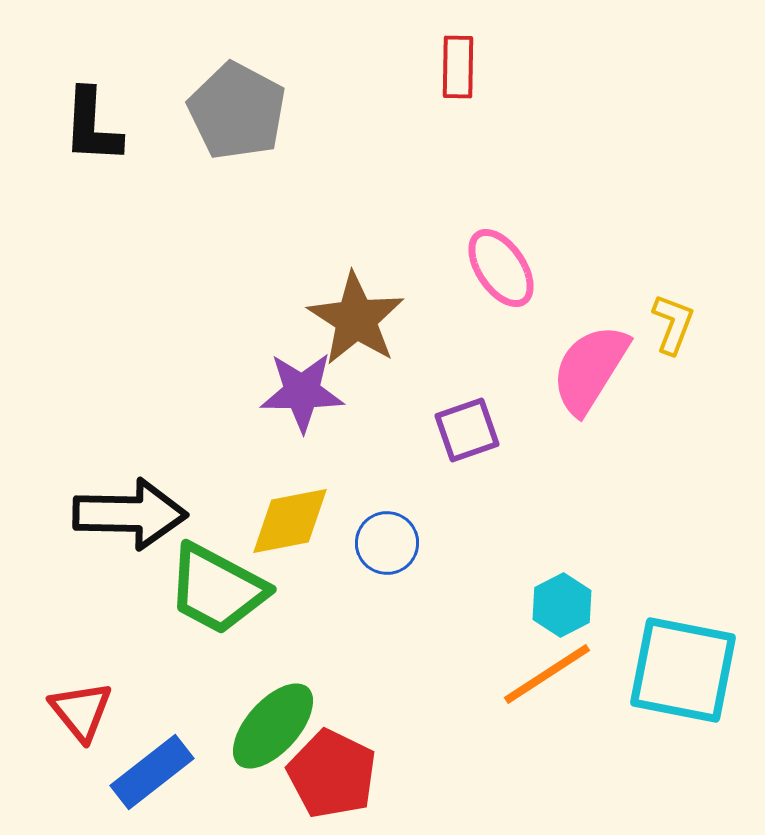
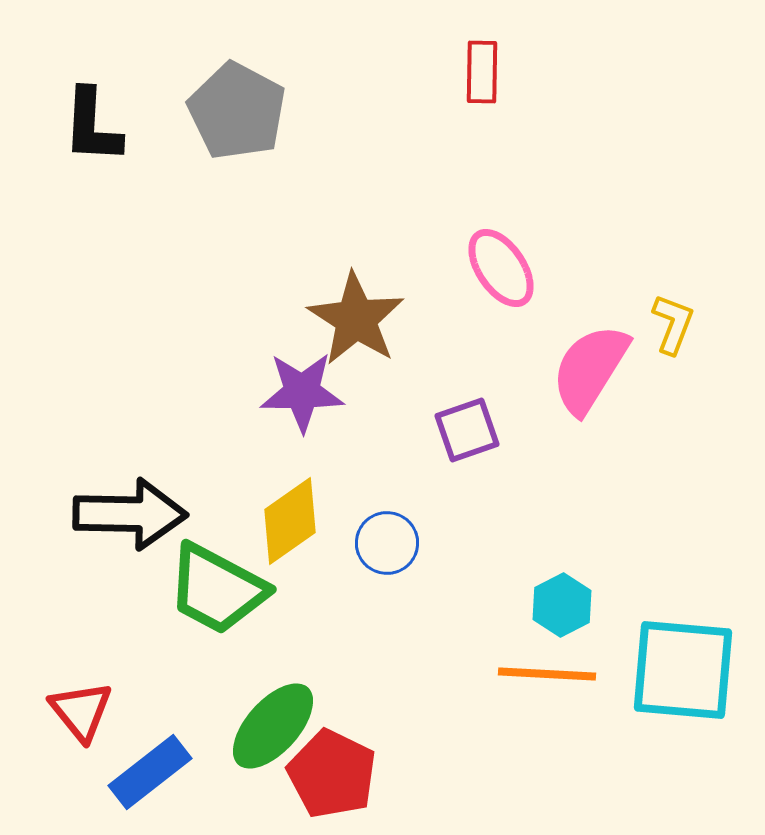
red rectangle: moved 24 px right, 5 px down
yellow diamond: rotated 24 degrees counterclockwise
cyan square: rotated 6 degrees counterclockwise
orange line: rotated 36 degrees clockwise
blue rectangle: moved 2 px left
